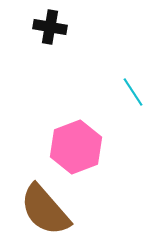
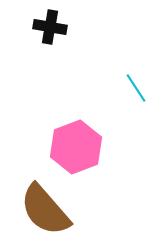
cyan line: moved 3 px right, 4 px up
